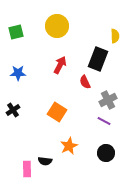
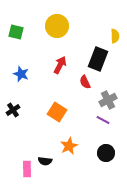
green square: rotated 28 degrees clockwise
blue star: moved 3 px right, 1 px down; rotated 21 degrees clockwise
purple line: moved 1 px left, 1 px up
